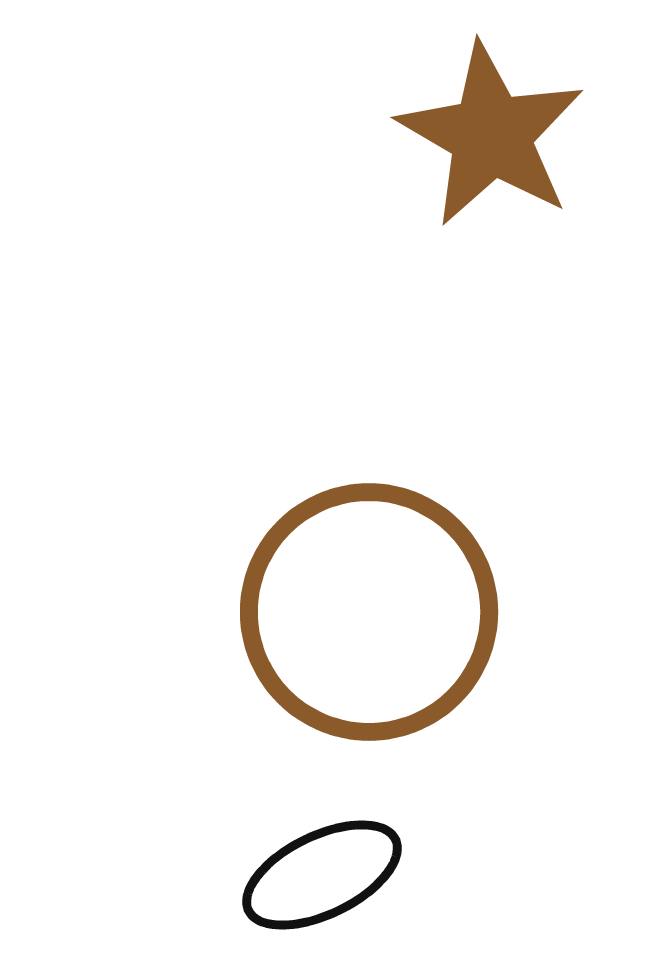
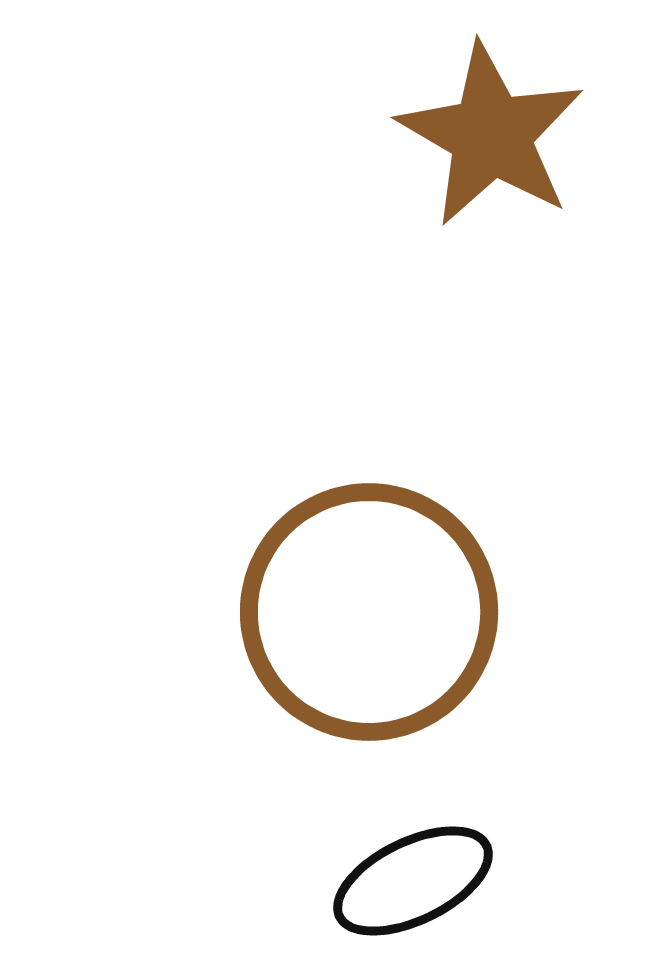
black ellipse: moved 91 px right, 6 px down
